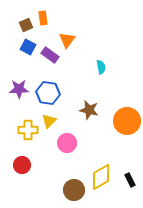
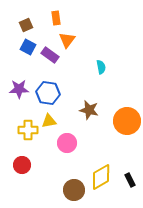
orange rectangle: moved 13 px right
yellow triangle: rotated 35 degrees clockwise
